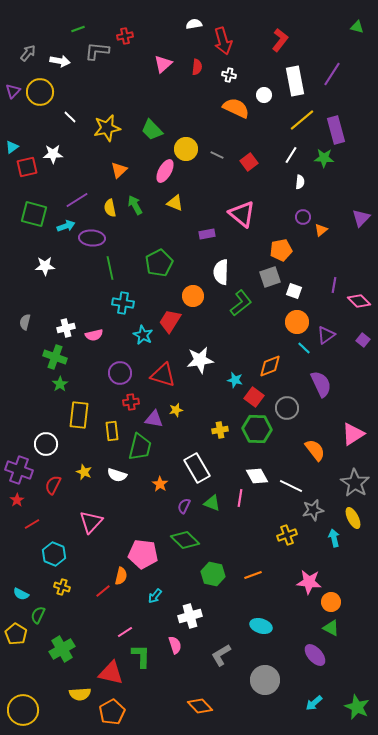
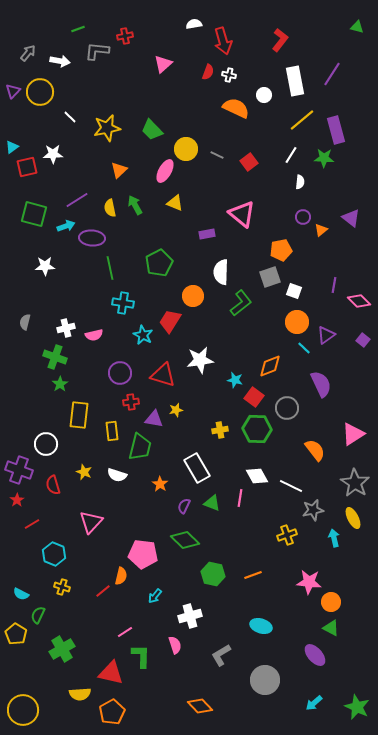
red semicircle at (197, 67): moved 11 px right, 5 px down; rotated 14 degrees clockwise
purple triangle at (361, 218): moved 10 px left; rotated 36 degrees counterclockwise
red semicircle at (53, 485): rotated 42 degrees counterclockwise
